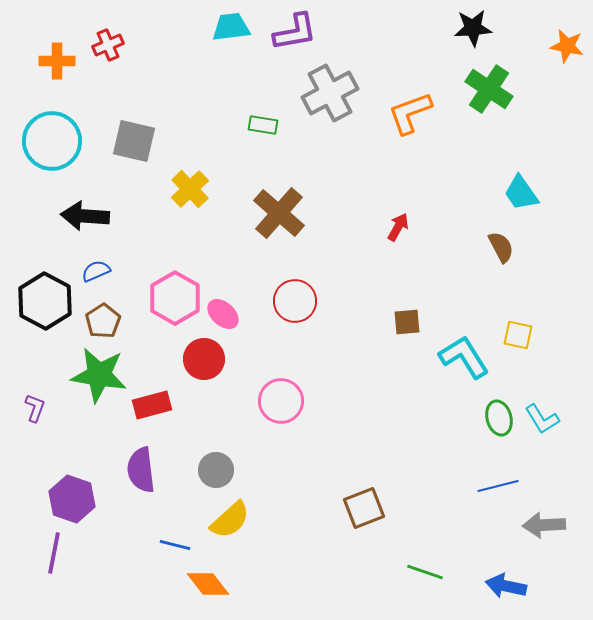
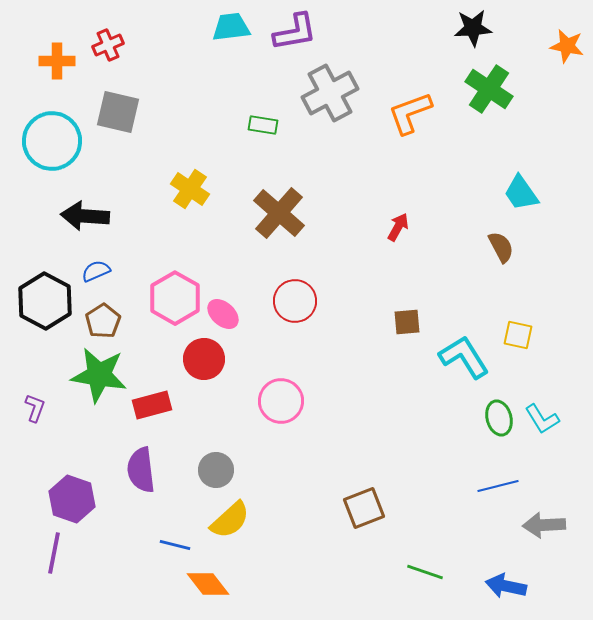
gray square at (134, 141): moved 16 px left, 29 px up
yellow cross at (190, 189): rotated 12 degrees counterclockwise
